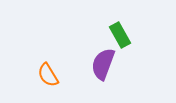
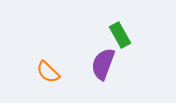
orange semicircle: moved 3 px up; rotated 15 degrees counterclockwise
